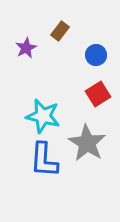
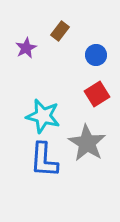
red square: moved 1 px left
